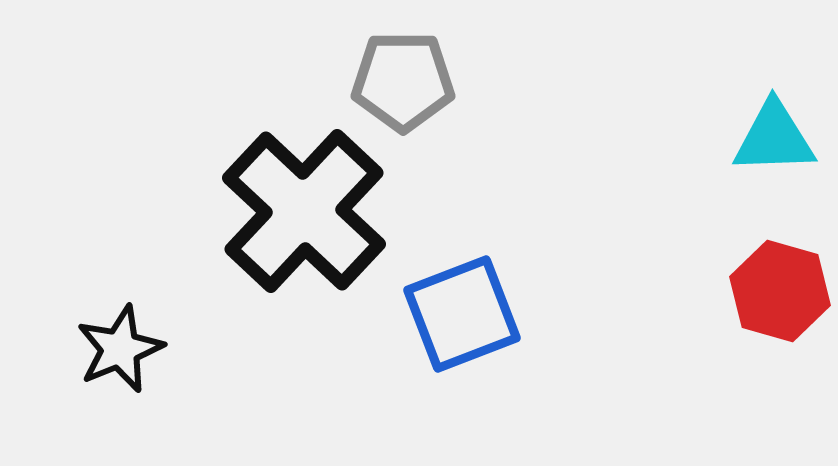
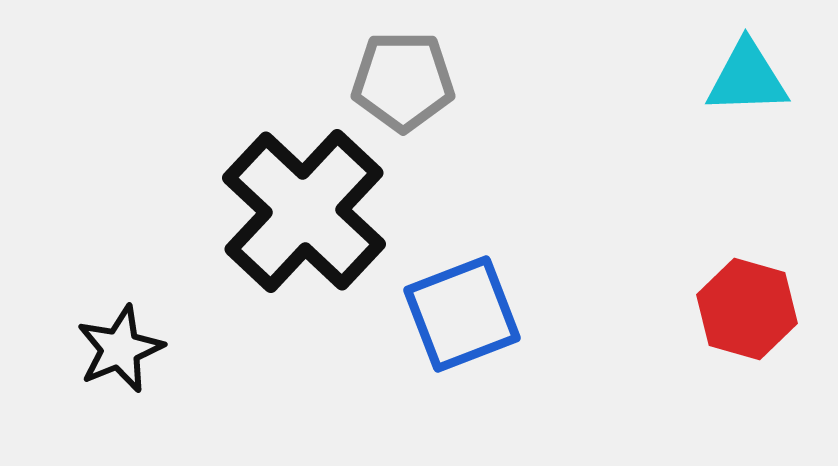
cyan triangle: moved 27 px left, 60 px up
red hexagon: moved 33 px left, 18 px down
